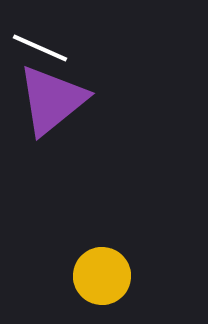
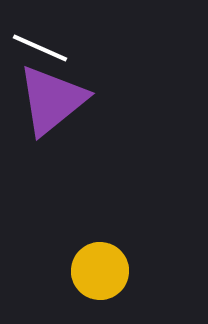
yellow circle: moved 2 px left, 5 px up
